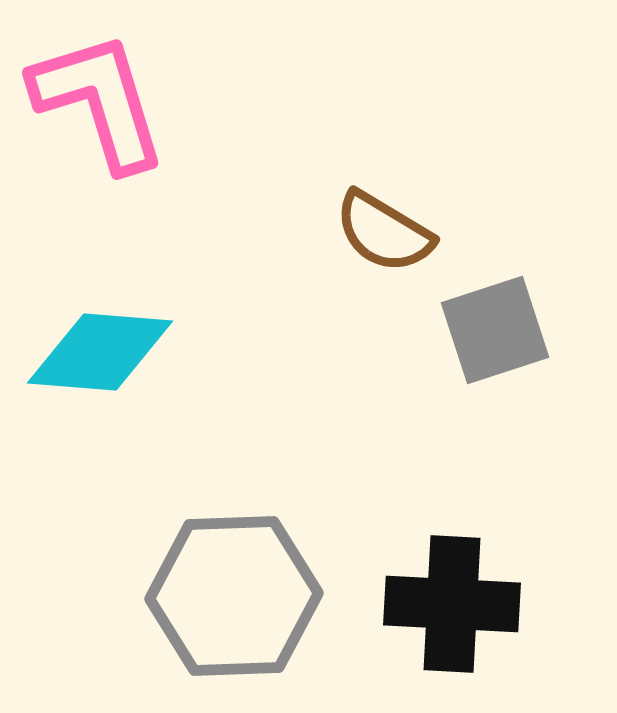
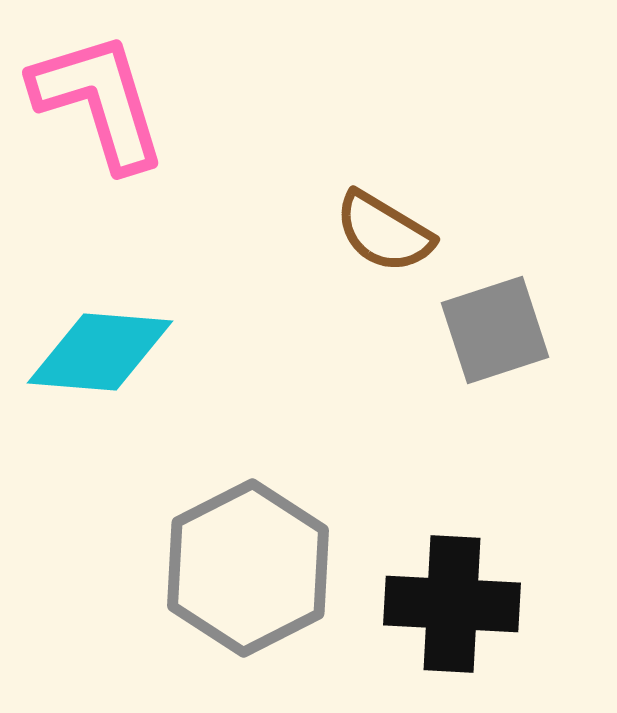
gray hexagon: moved 14 px right, 28 px up; rotated 25 degrees counterclockwise
